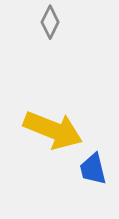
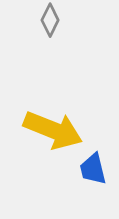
gray diamond: moved 2 px up
